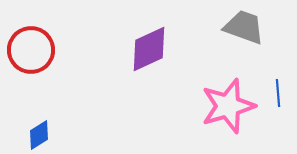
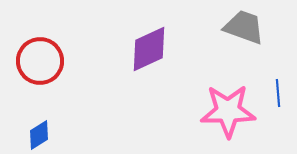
red circle: moved 9 px right, 11 px down
pink star: moved 5 px down; rotated 16 degrees clockwise
